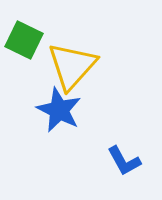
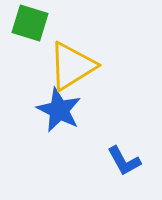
green square: moved 6 px right, 17 px up; rotated 9 degrees counterclockwise
yellow triangle: rotated 16 degrees clockwise
